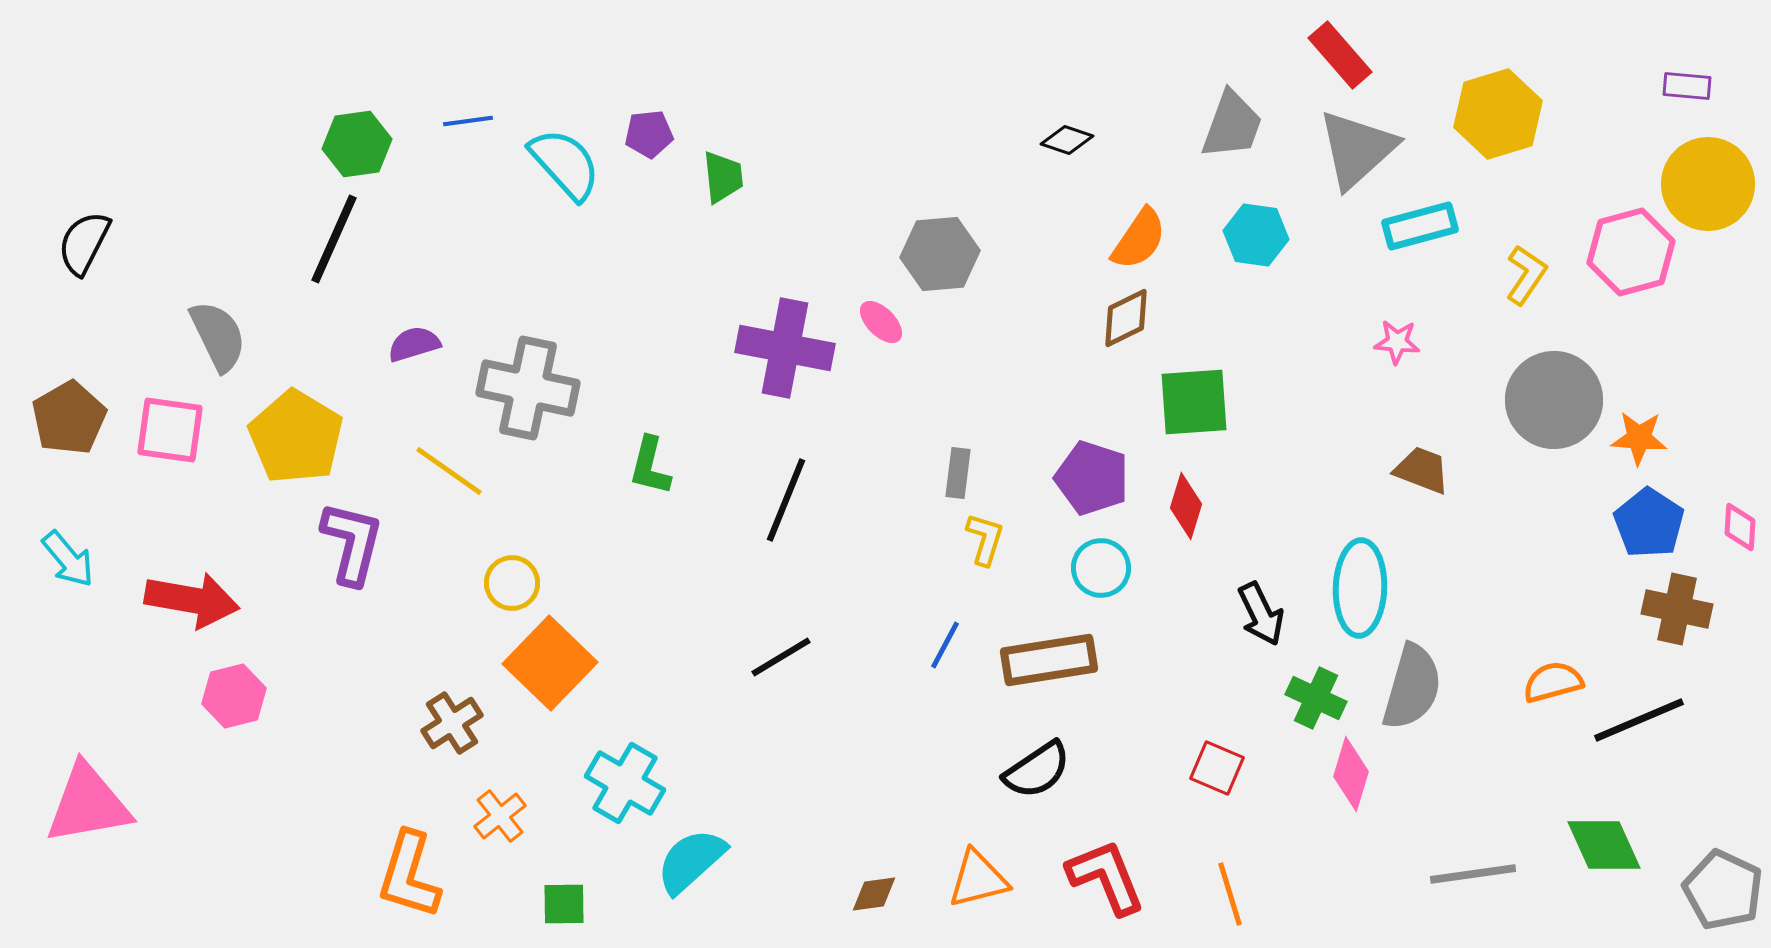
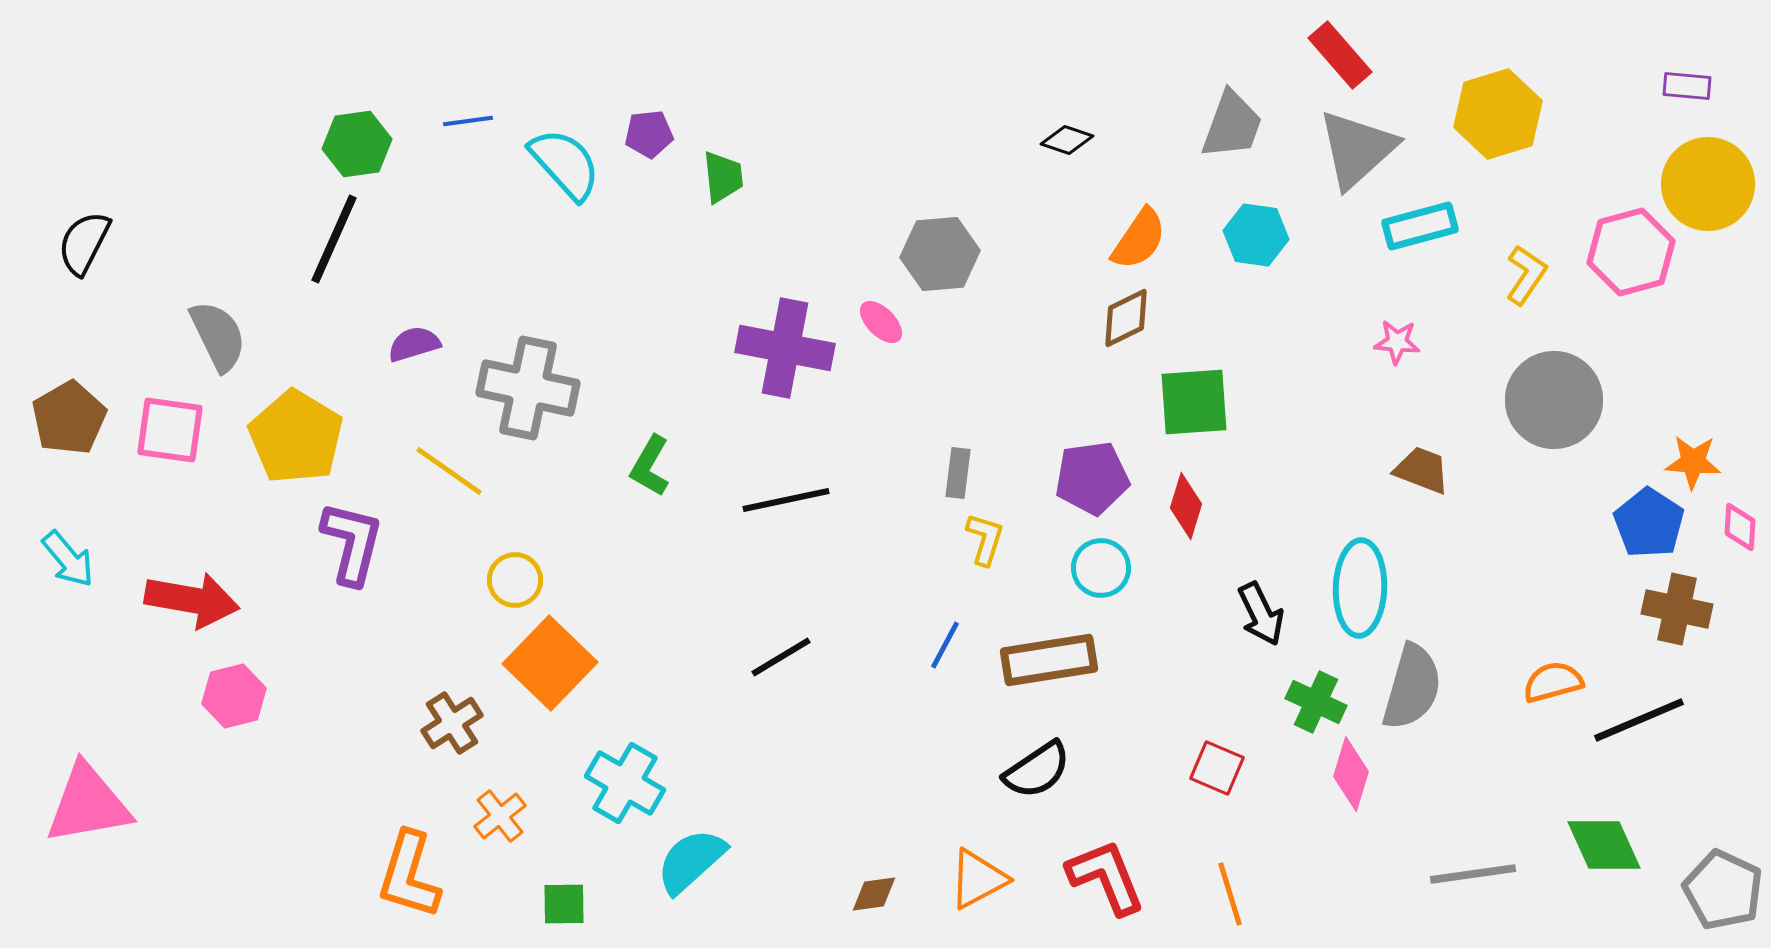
orange star at (1639, 438): moved 54 px right, 24 px down
green L-shape at (650, 466): rotated 16 degrees clockwise
purple pentagon at (1092, 478): rotated 26 degrees counterclockwise
black line at (786, 500): rotated 56 degrees clockwise
yellow circle at (512, 583): moved 3 px right, 3 px up
green cross at (1316, 698): moved 4 px down
orange triangle at (978, 879): rotated 14 degrees counterclockwise
